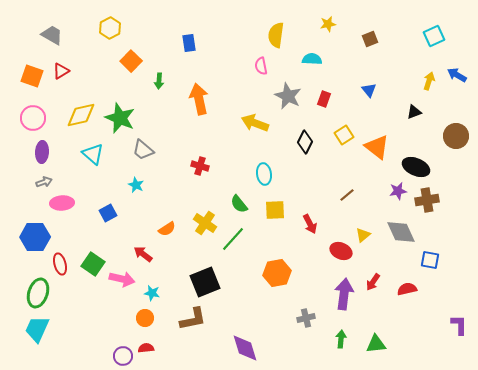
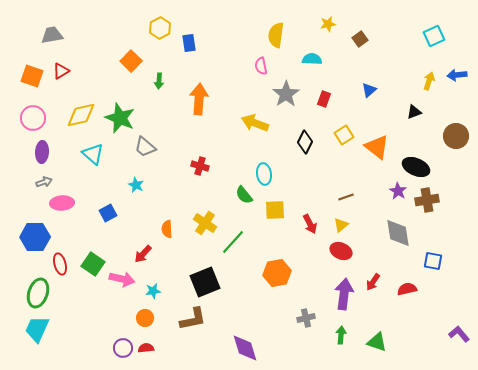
yellow hexagon at (110, 28): moved 50 px right
gray trapezoid at (52, 35): rotated 40 degrees counterclockwise
brown square at (370, 39): moved 10 px left; rotated 14 degrees counterclockwise
blue arrow at (457, 75): rotated 36 degrees counterclockwise
blue triangle at (369, 90): rotated 28 degrees clockwise
gray star at (288, 96): moved 2 px left, 2 px up; rotated 12 degrees clockwise
orange arrow at (199, 99): rotated 16 degrees clockwise
gray trapezoid at (143, 150): moved 2 px right, 3 px up
purple star at (398, 191): rotated 30 degrees counterclockwise
brown line at (347, 195): moved 1 px left, 2 px down; rotated 21 degrees clockwise
green semicircle at (239, 204): moved 5 px right, 9 px up
orange semicircle at (167, 229): rotated 120 degrees clockwise
gray diamond at (401, 232): moved 3 px left, 1 px down; rotated 16 degrees clockwise
yellow triangle at (363, 235): moved 22 px left, 10 px up
green line at (233, 239): moved 3 px down
red arrow at (143, 254): rotated 84 degrees counterclockwise
blue square at (430, 260): moved 3 px right, 1 px down
cyan star at (152, 293): moved 1 px right, 2 px up; rotated 21 degrees counterclockwise
purple L-shape at (459, 325): moved 9 px down; rotated 40 degrees counterclockwise
green arrow at (341, 339): moved 4 px up
green triangle at (376, 344): moved 1 px right, 2 px up; rotated 25 degrees clockwise
purple circle at (123, 356): moved 8 px up
